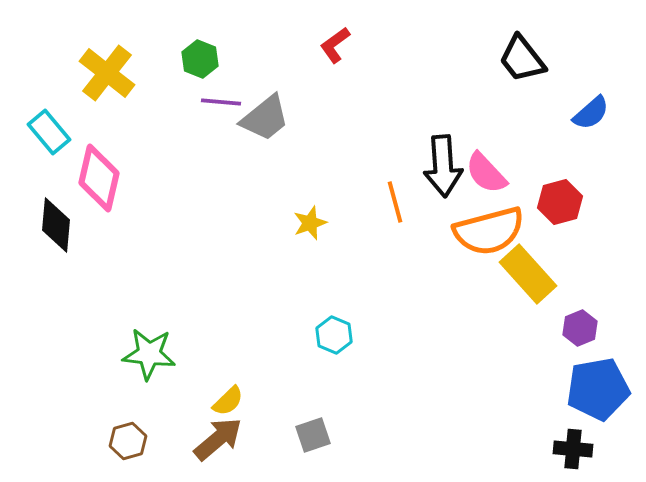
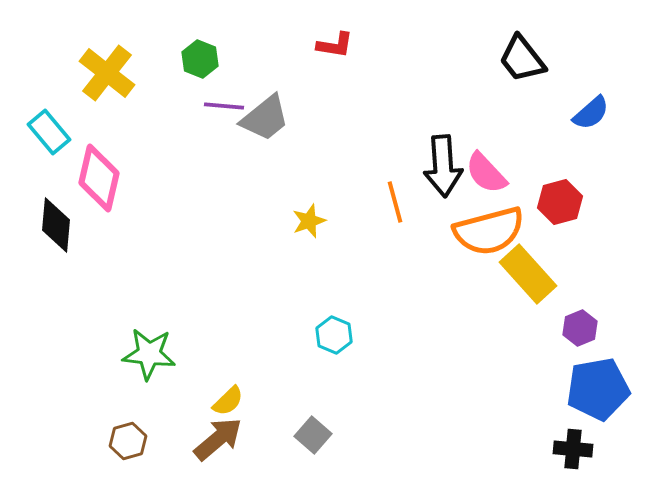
red L-shape: rotated 135 degrees counterclockwise
purple line: moved 3 px right, 4 px down
yellow star: moved 1 px left, 2 px up
gray square: rotated 30 degrees counterclockwise
